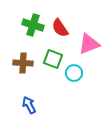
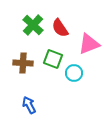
green cross: rotated 25 degrees clockwise
